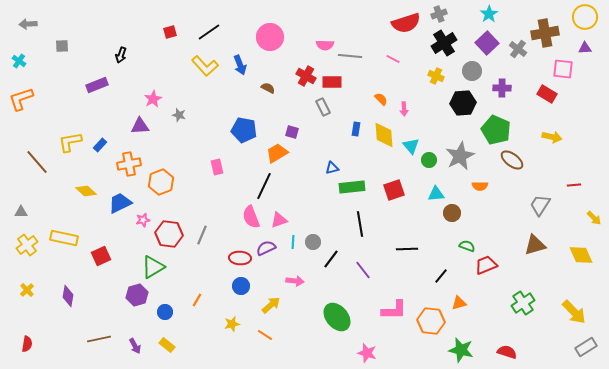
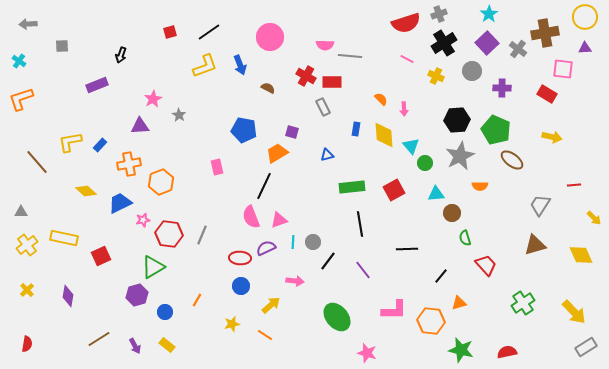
pink line at (393, 59): moved 14 px right
yellow L-shape at (205, 66): rotated 68 degrees counterclockwise
black hexagon at (463, 103): moved 6 px left, 17 px down
gray star at (179, 115): rotated 16 degrees clockwise
green circle at (429, 160): moved 4 px left, 3 px down
blue triangle at (332, 168): moved 5 px left, 13 px up
red square at (394, 190): rotated 10 degrees counterclockwise
green semicircle at (467, 246): moved 2 px left, 8 px up; rotated 126 degrees counterclockwise
black line at (331, 259): moved 3 px left, 2 px down
red trapezoid at (486, 265): rotated 70 degrees clockwise
brown line at (99, 339): rotated 20 degrees counterclockwise
red semicircle at (507, 352): rotated 30 degrees counterclockwise
